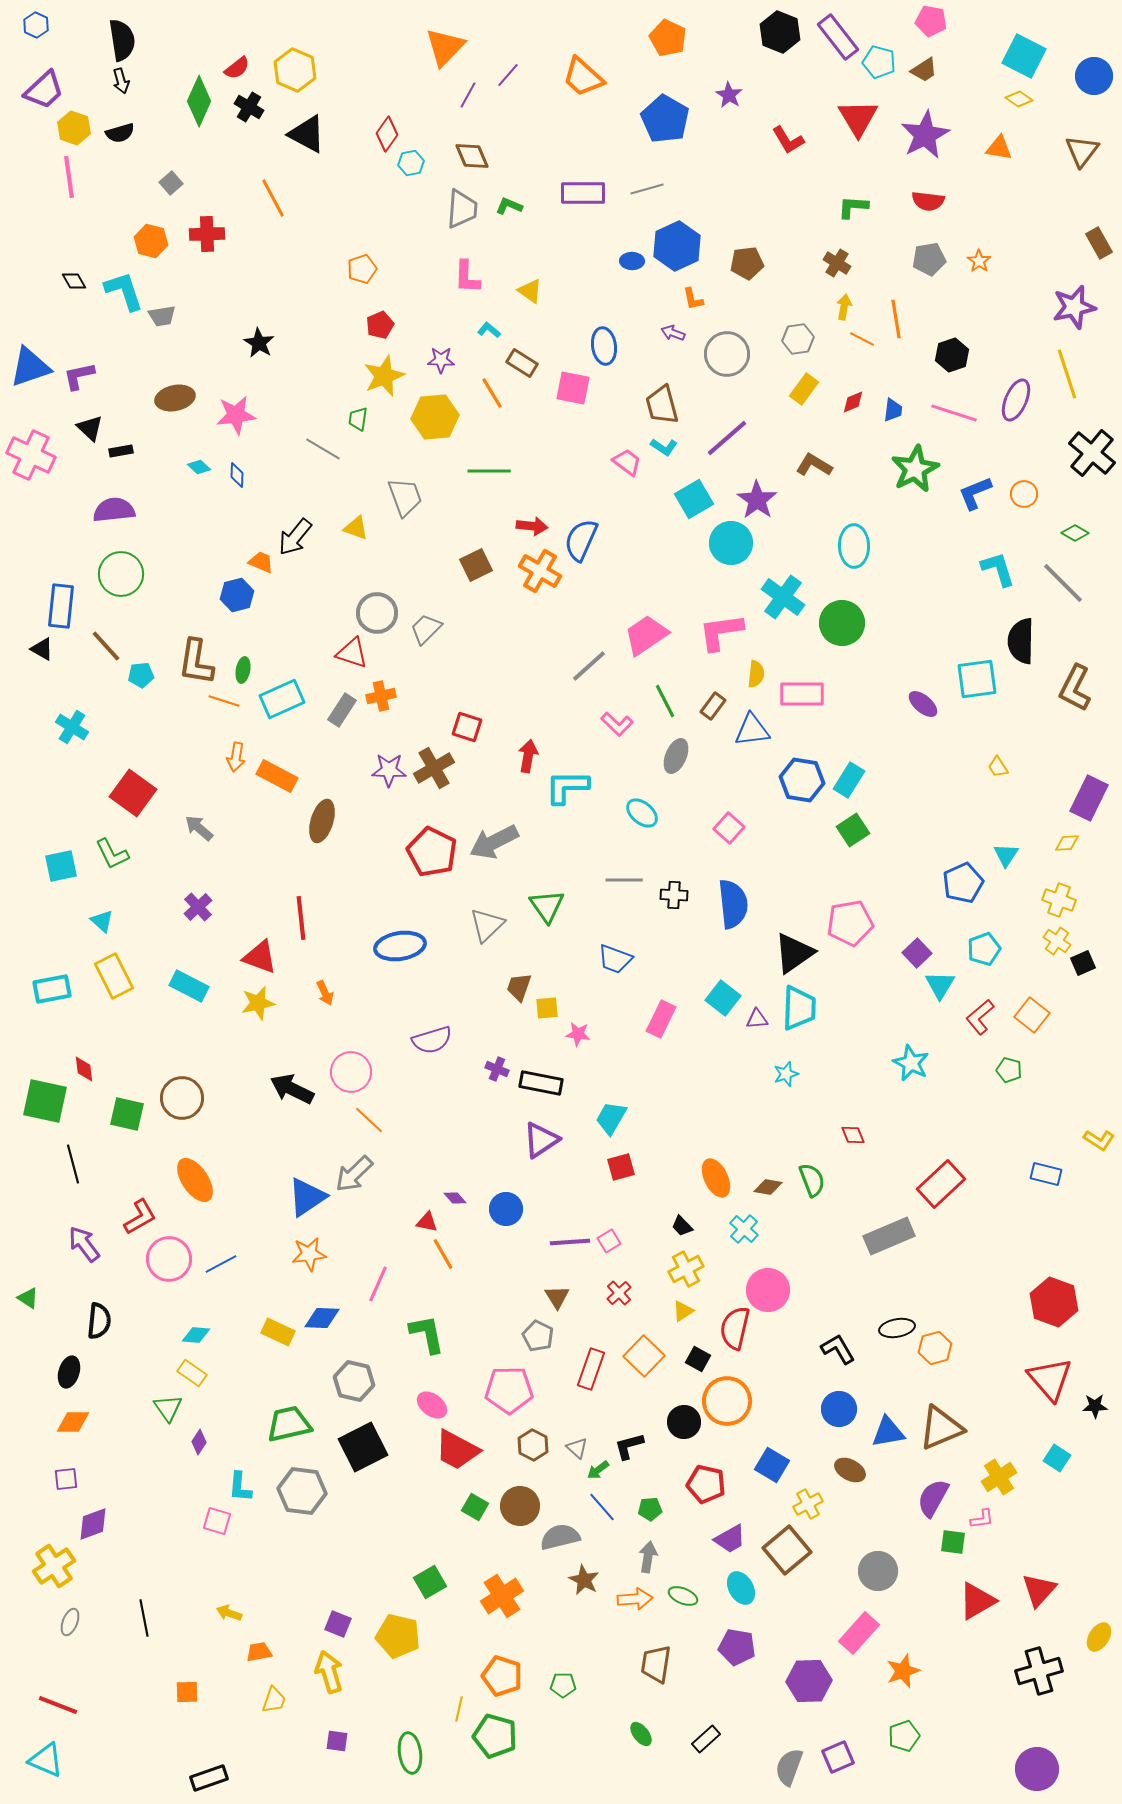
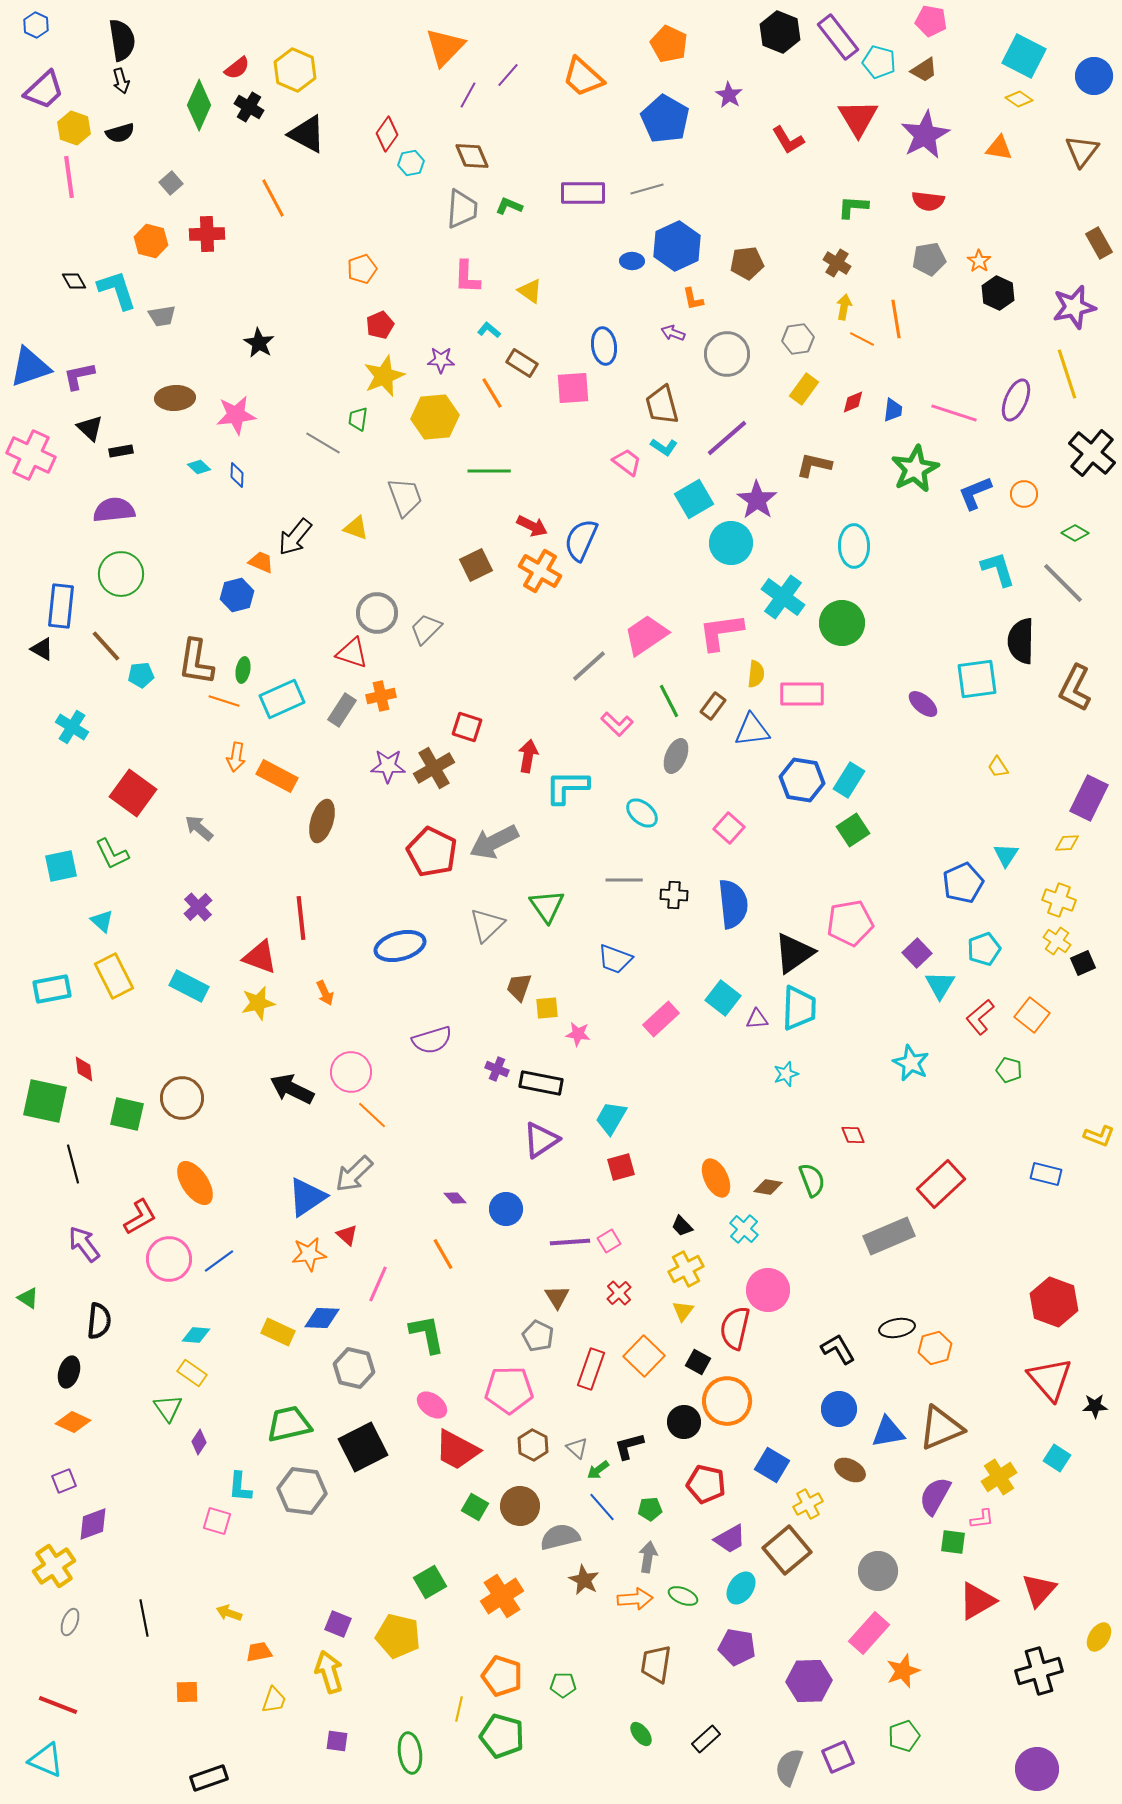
orange pentagon at (668, 38): moved 1 px right, 6 px down
green diamond at (199, 101): moved 4 px down
cyan L-shape at (124, 291): moved 7 px left, 1 px up
black hexagon at (952, 355): moved 46 px right, 62 px up; rotated 16 degrees counterclockwise
pink square at (573, 388): rotated 15 degrees counterclockwise
brown ellipse at (175, 398): rotated 9 degrees clockwise
gray line at (323, 449): moved 6 px up
brown L-shape at (814, 465): rotated 18 degrees counterclockwise
red arrow at (532, 526): rotated 20 degrees clockwise
green line at (665, 701): moved 4 px right
purple star at (389, 770): moved 1 px left, 4 px up
blue ellipse at (400, 946): rotated 6 degrees counterclockwise
pink rectangle at (661, 1019): rotated 21 degrees clockwise
orange line at (369, 1120): moved 3 px right, 5 px up
yellow L-shape at (1099, 1140): moved 4 px up; rotated 12 degrees counterclockwise
orange ellipse at (195, 1180): moved 3 px down
red triangle at (427, 1222): moved 80 px left, 13 px down; rotated 30 degrees clockwise
blue line at (221, 1264): moved 2 px left, 3 px up; rotated 8 degrees counterclockwise
yellow triangle at (683, 1311): rotated 20 degrees counterclockwise
black square at (698, 1359): moved 3 px down
gray hexagon at (354, 1381): moved 13 px up
orange diamond at (73, 1422): rotated 24 degrees clockwise
purple square at (66, 1479): moved 2 px left, 2 px down; rotated 15 degrees counterclockwise
purple semicircle at (933, 1498): moved 2 px right, 2 px up
cyan ellipse at (741, 1588): rotated 64 degrees clockwise
pink rectangle at (859, 1633): moved 10 px right
green pentagon at (495, 1736): moved 7 px right
